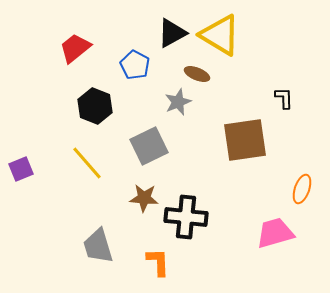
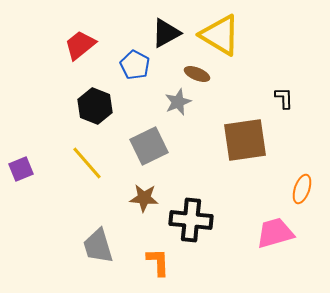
black triangle: moved 6 px left
red trapezoid: moved 5 px right, 3 px up
black cross: moved 5 px right, 3 px down
